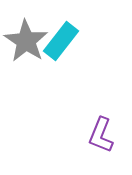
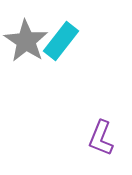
purple L-shape: moved 3 px down
